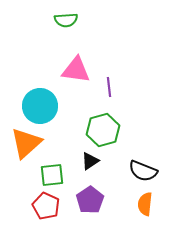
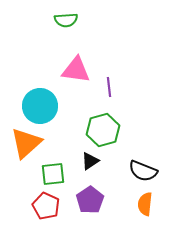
green square: moved 1 px right, 1 px up
